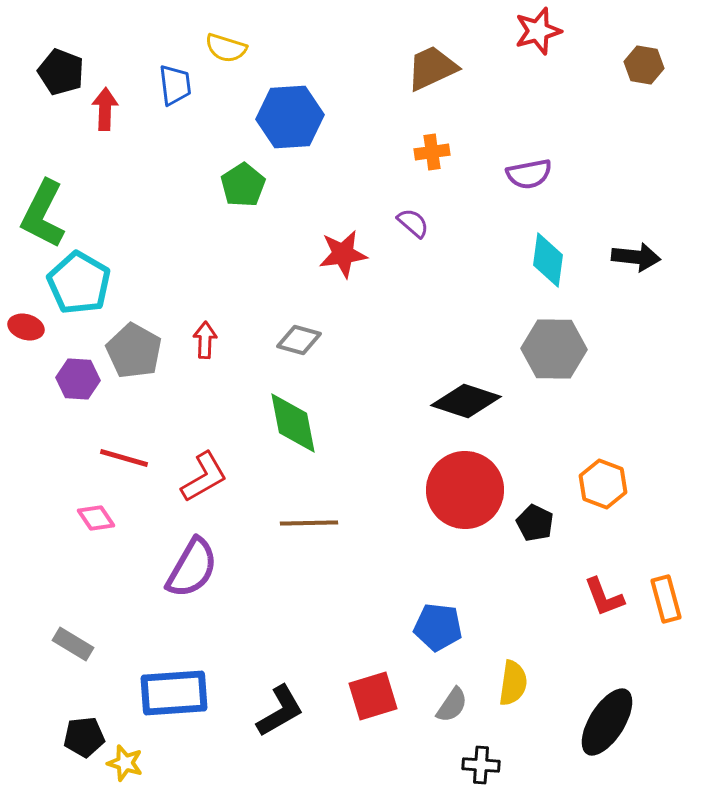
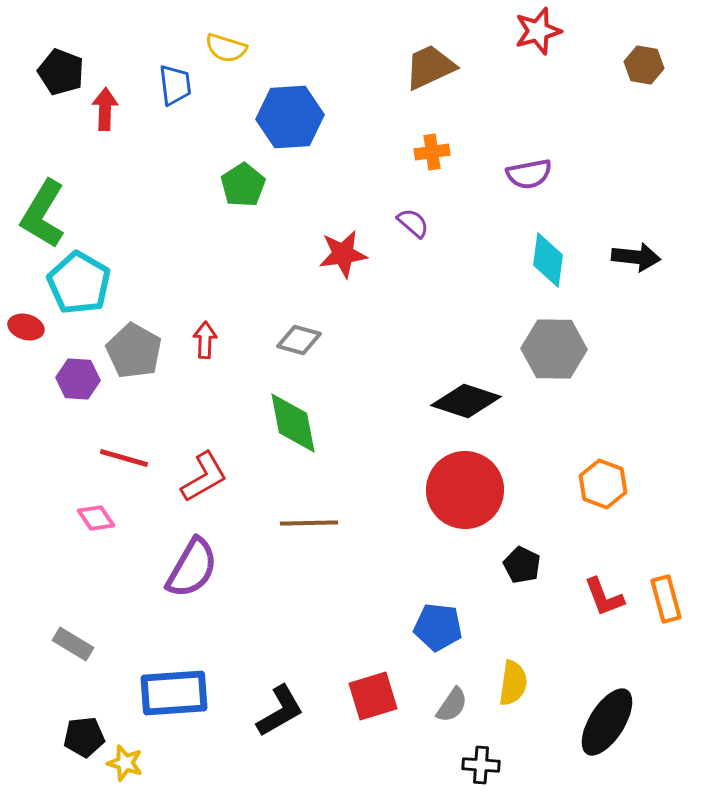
brown trapezoid at (432, 68): moved 2 px left, 1 px up
green L-shape at (43, 214): rotated 4 degrees clockwise
black pentagon at (535, 523): moved 13 px left, 42 px down
